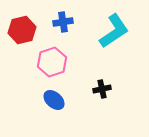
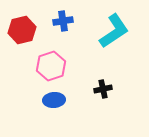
blue cross: moved 1 px up
pink hexagon: moved 1 px left, 4 px down
black cross: moved 1 px right
blue ellipse: rotated 45 degrees counterclockwise
